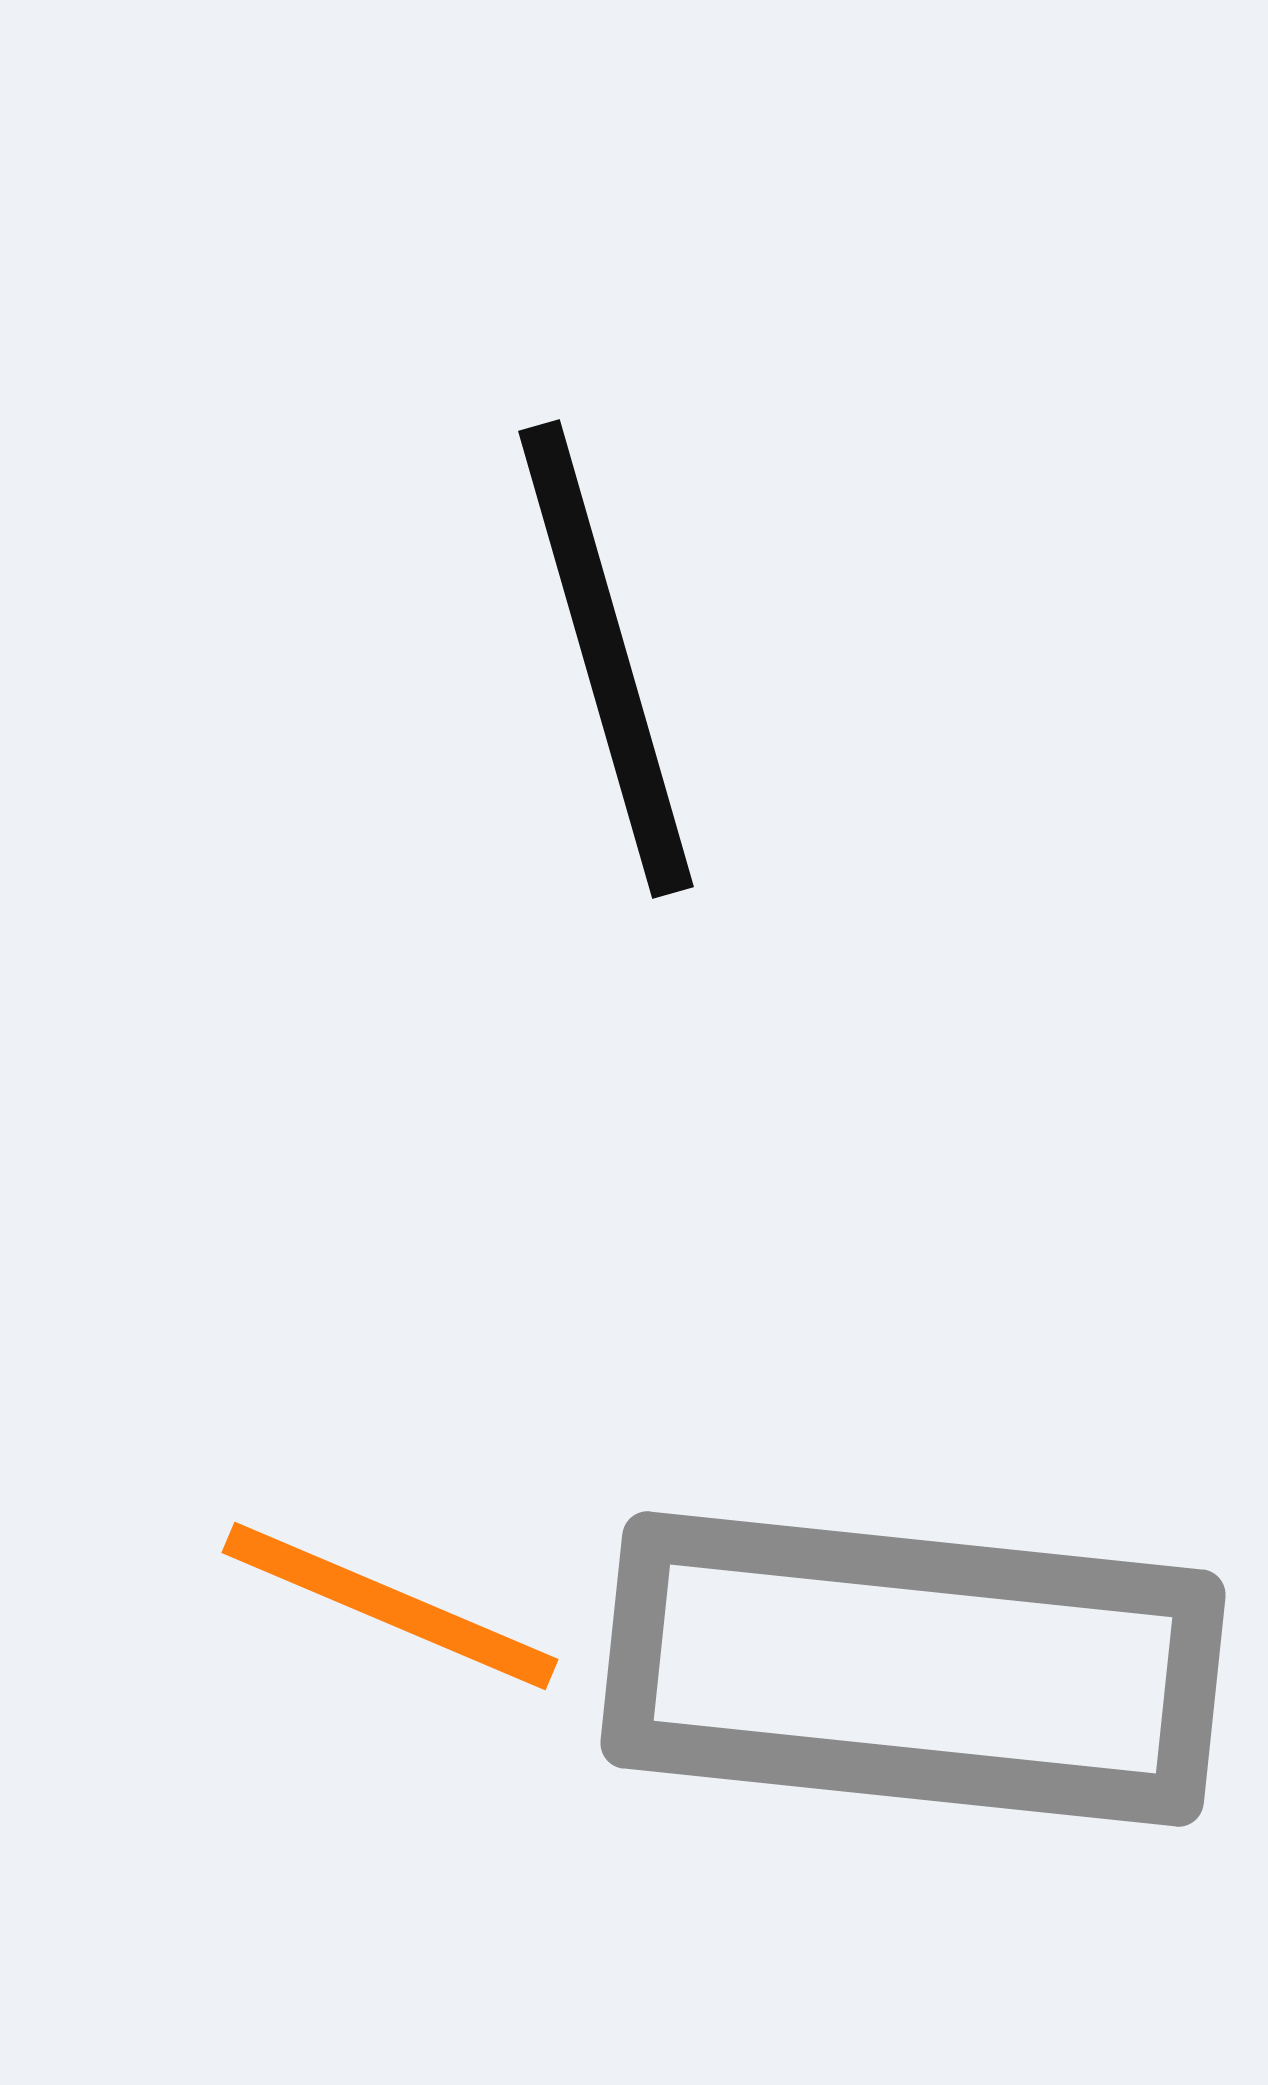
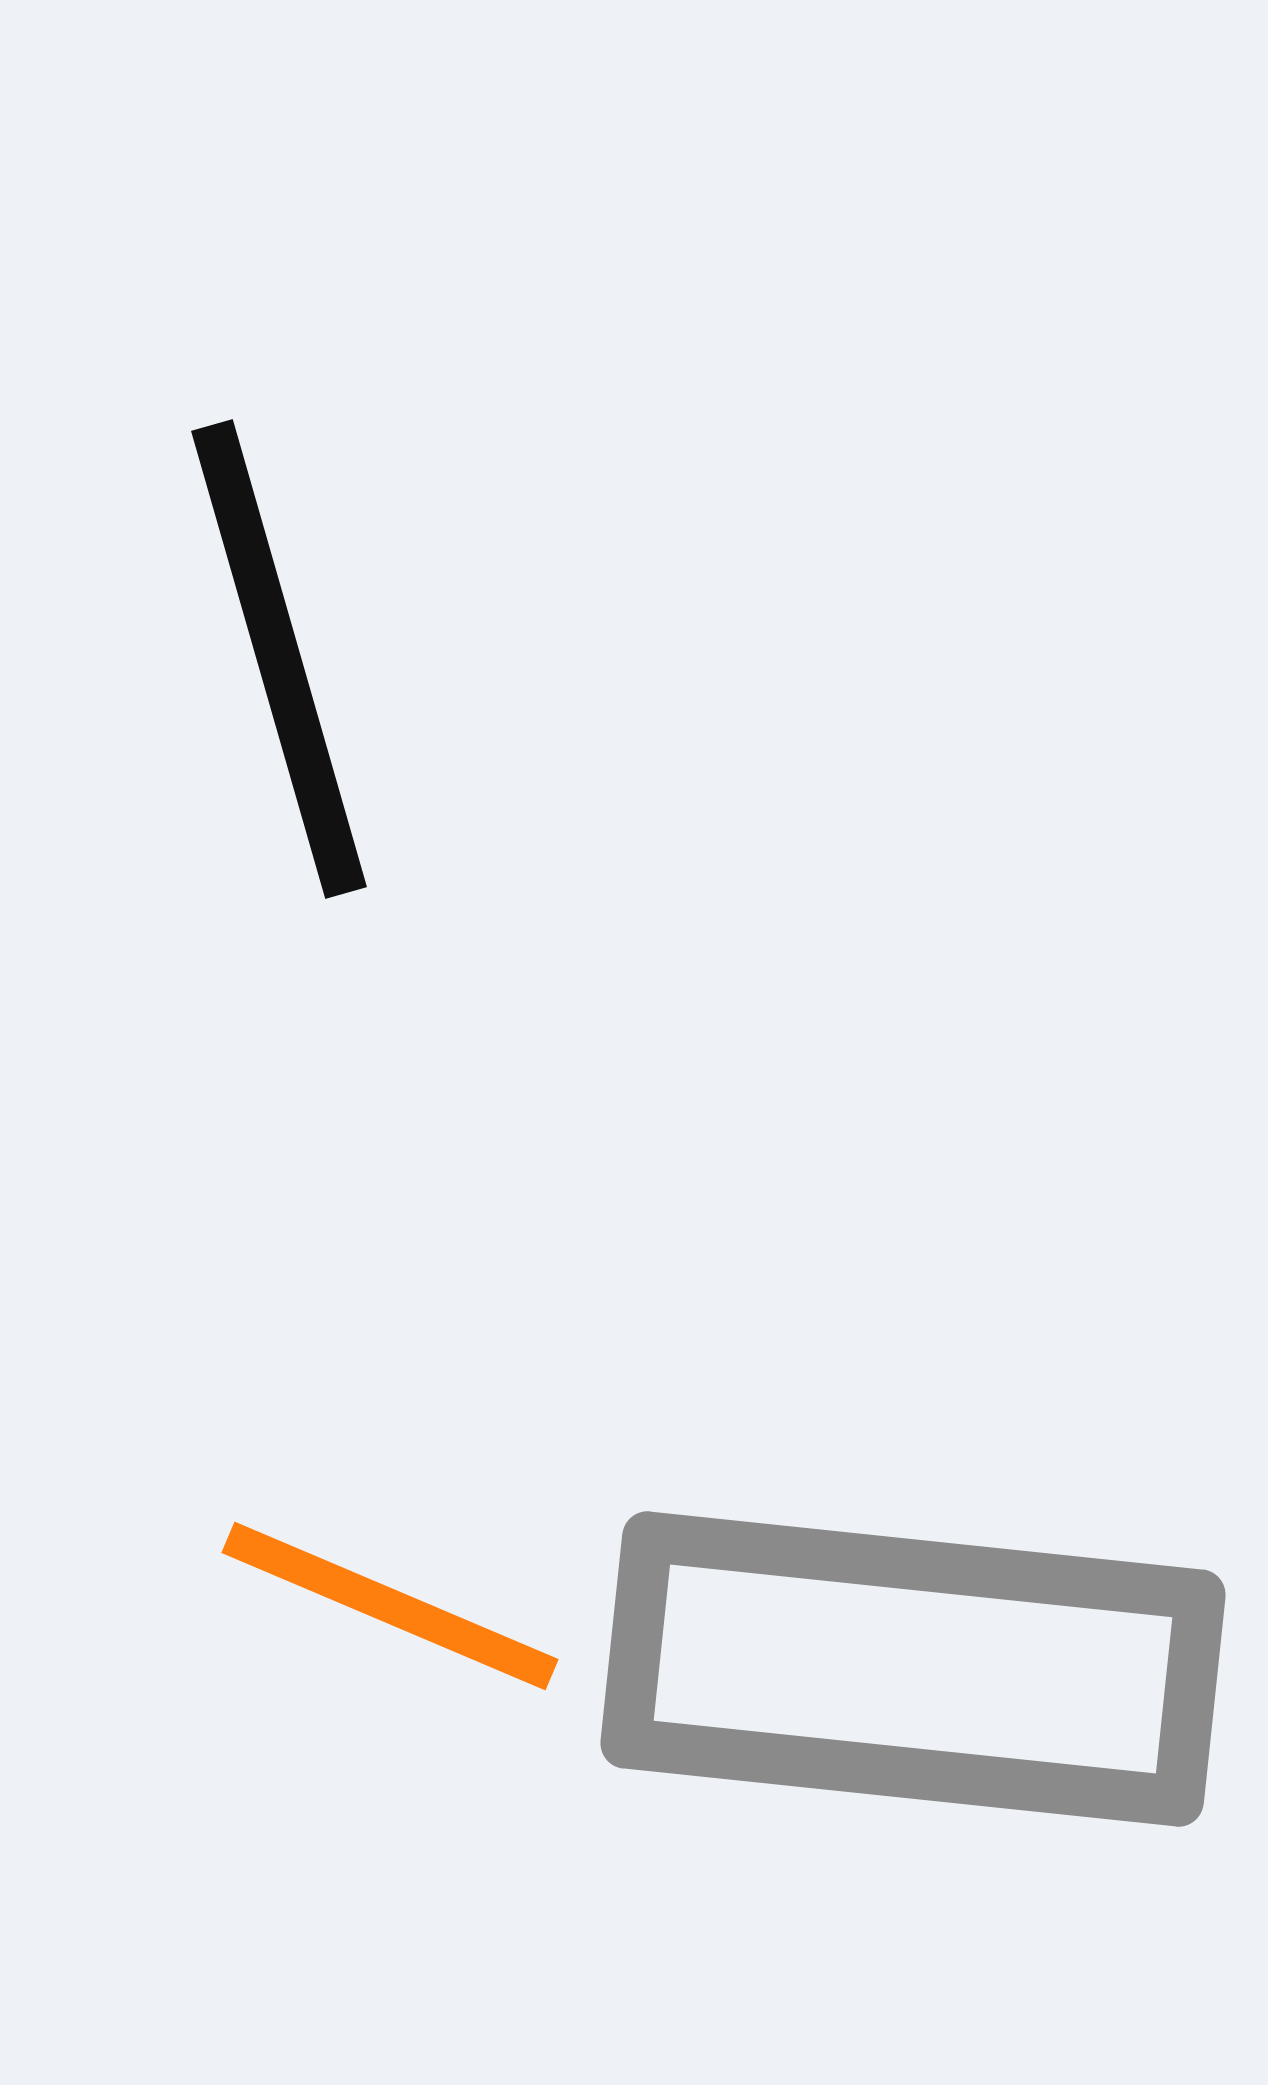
black line: moved 327 px left
